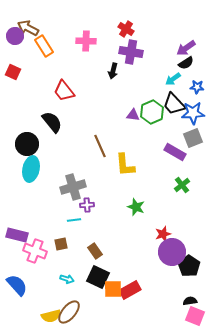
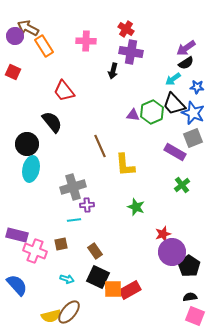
blue star at (193, 113): rotated 25 degrees clockwise
black semicircle at (190, 301): moved 4 px up
